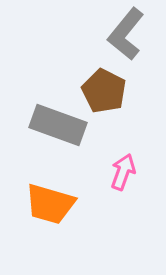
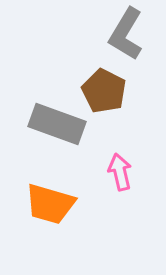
gray L-shape: rotated 8 degrees counterclockwise
gray rectangle: moved 1 px left, 1 px up
pink arrow: moved 3 px left; rotated 33 degrees counterclockwise
